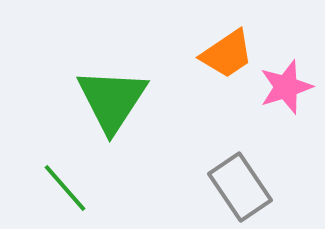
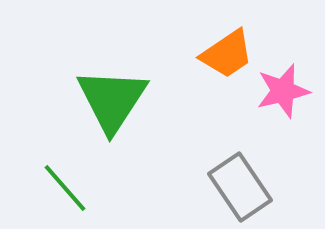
pink star: moved 3 px left, 4 px down; rotated 4 degrees clockwise
